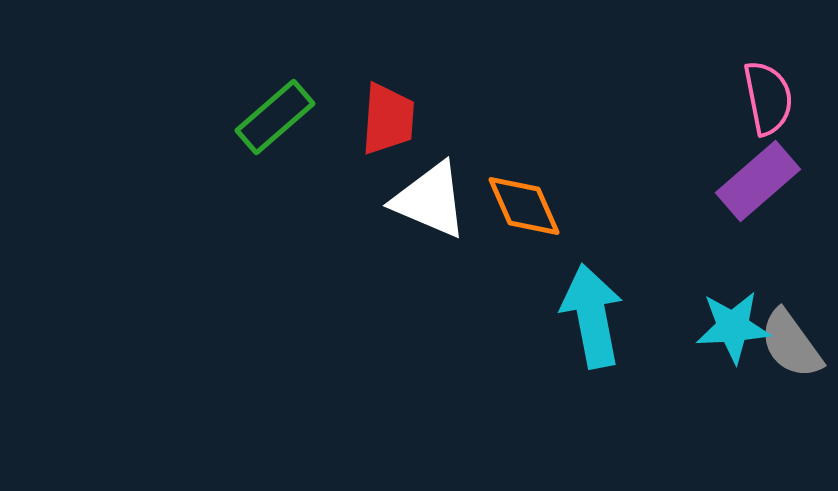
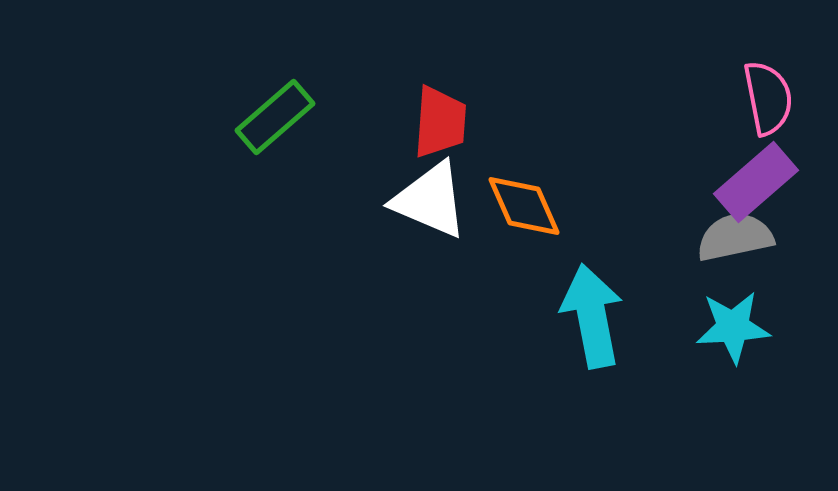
red trapezoid: moved 52 px right, 3 px down
purple rectangle: moved 2 px left, 1 px down
gray semicircle: moved 56 px left, 107 px up; rotated 114 degrees clockwise
